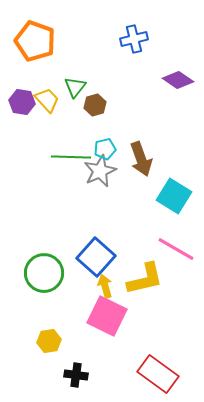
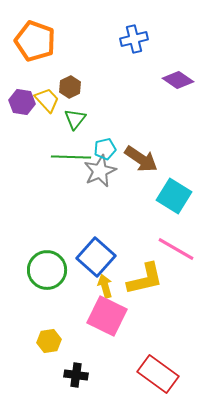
green triangle: moved 32 px down
brown hexagon: moved 25 px left, 18 px up; rotated 10 degrees counterclockwise
brown arrow: rotated 36 degrees counterclockwise
green circle: moved 3 px right, 3 px up
